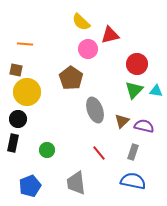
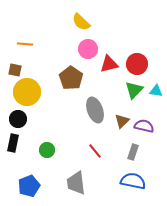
red triangle: moved 1 px left, 29 px down
brown square: moved 1 px left
red line: moved 4 px left, 2 px up
blue pentagon: moved 1 px left
